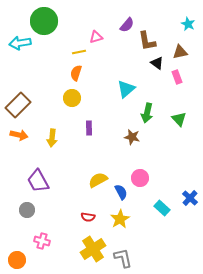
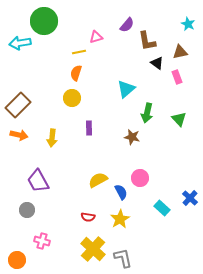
yellow cross: rotated 15 degrees counterclockwise
